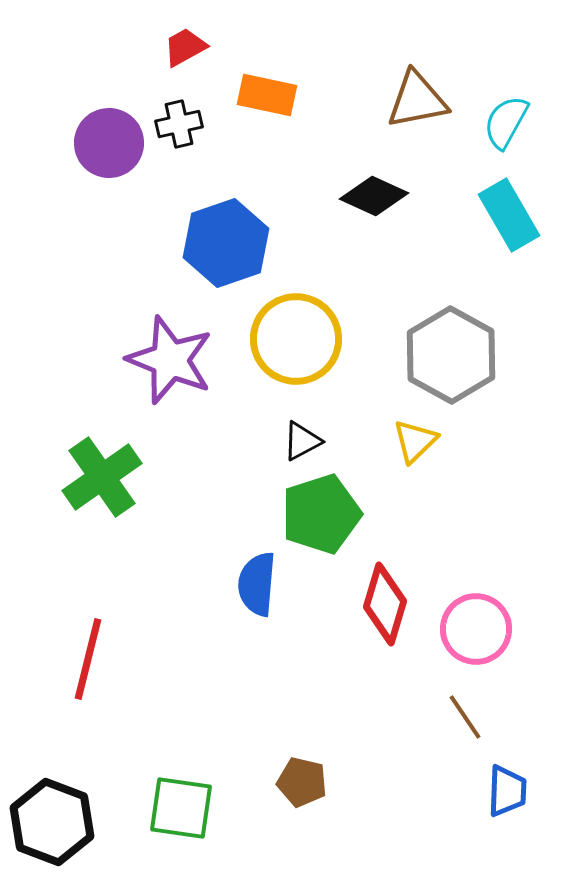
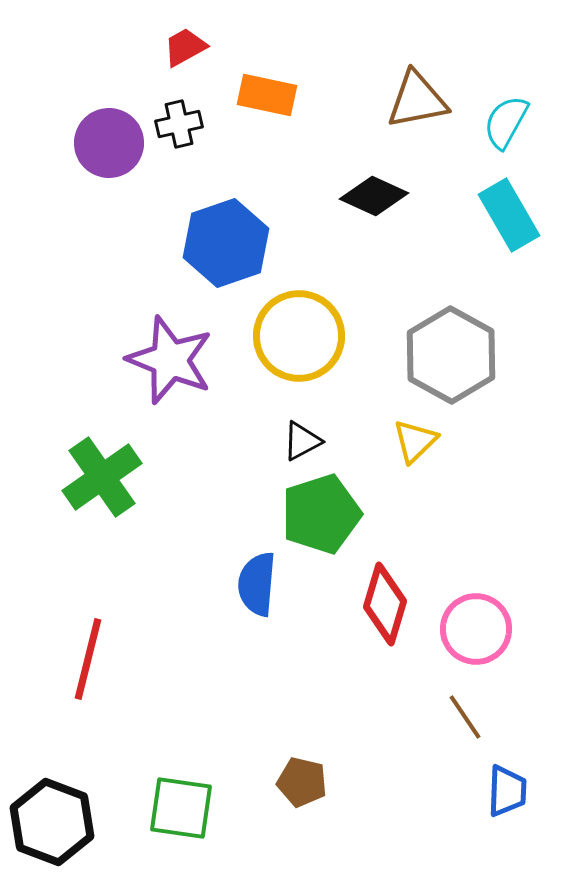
yellow circle: moved 3 px right, 3 px up
